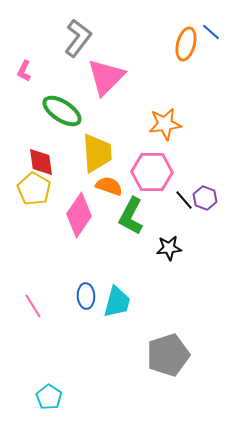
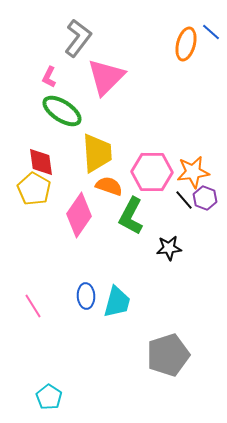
pink L-shape: moved 25 px right, 6 px down
orange star: moved 28 px right, 48 px down
